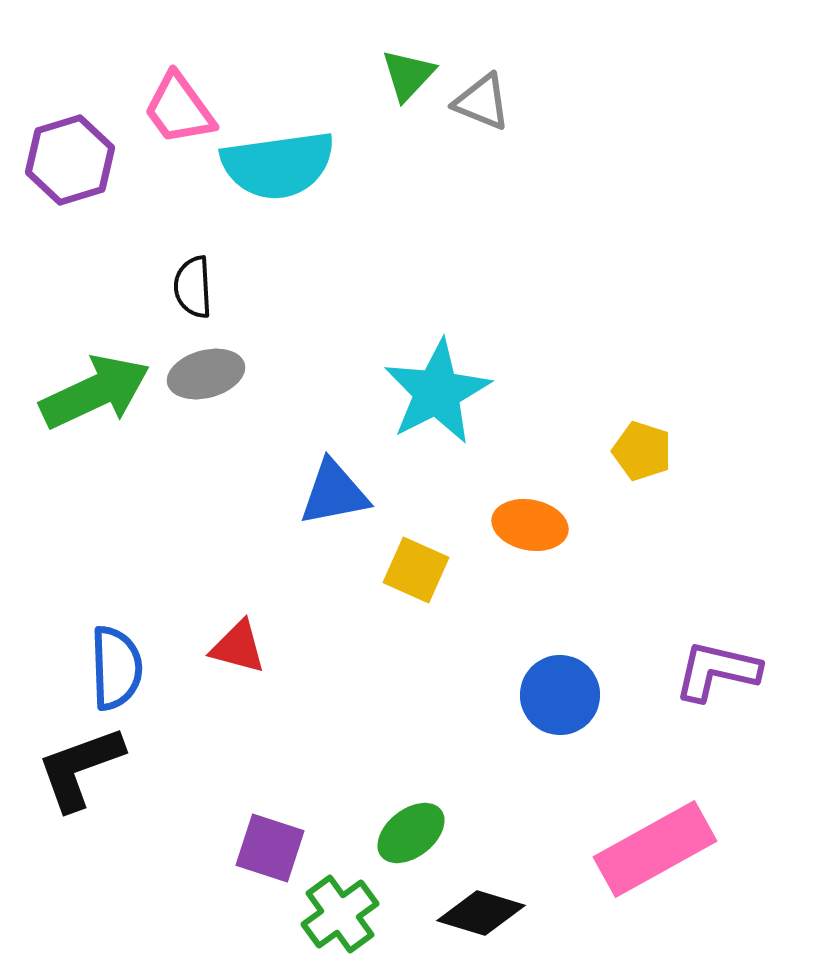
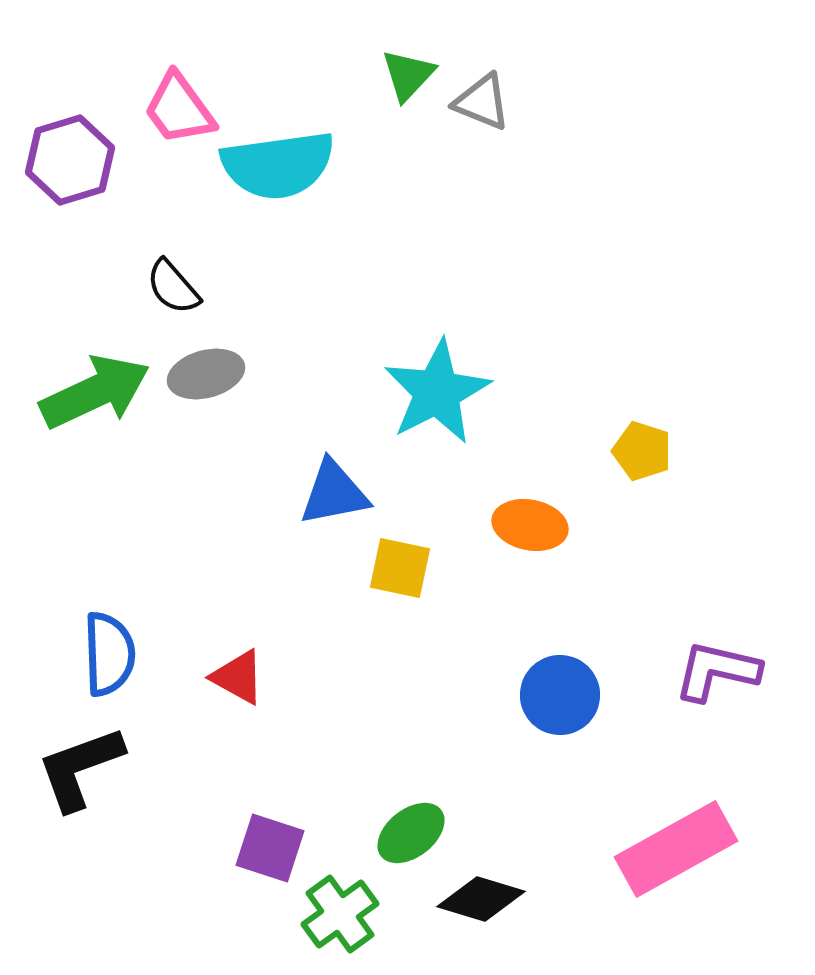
black semicircle: moved 20 px left; rotated 38 degrees counterclockwise
yellow square: moved 16 px left, 2 px up; rotated 12 degrees counterclockwise
red triangle: moved 30 px down; rotated 14 degrees clockwise
blue semicircle: moved 7 px left, 14 px up
pink rectangle: moved 21 px right
black diamond: moved 14 px up
